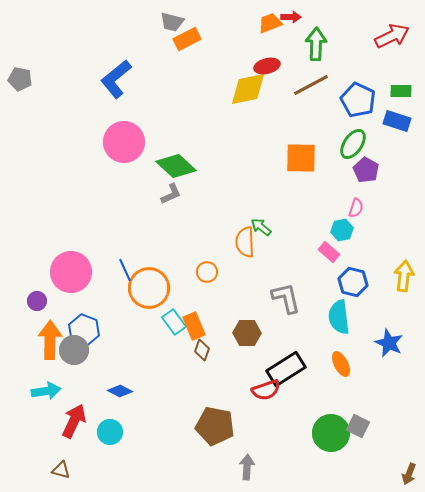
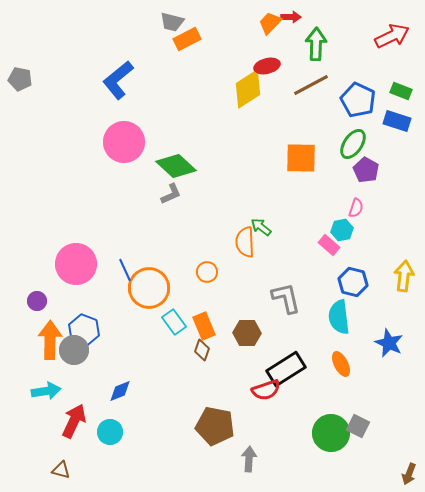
orange trapezoid at (270, 23): rotated 25 degrees counterclockwise
blue L-shape at (116, 79): moved 2 px right, 1 px down
yellow diamond at (248, 89): rotated 21 degrees counterclockwise
green rectangle at (401, 91): rotated 20 degrees clockwise
pink rectangle at (329, 252): moved 7 px up
pink circle at (71, 272): moved 5 px right, 8 px up
orange rectangle at (194, 326): moved 10 px right
blue diamond at (120, 391): rotated 50 degrees counterclockwise
gray arrow at (247, 467): moved 2 px right, 8 px up
